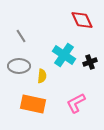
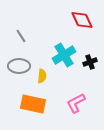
cyan cross: rotated 25 degrees clockwise
